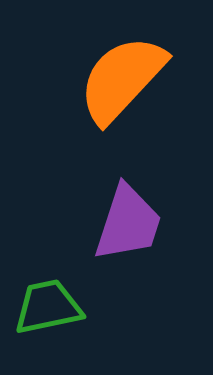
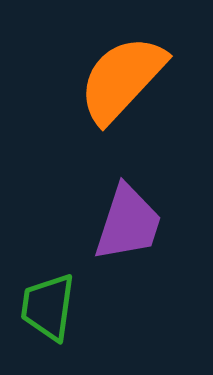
green trapezoid: rotated 70 degrees counterclockwise
